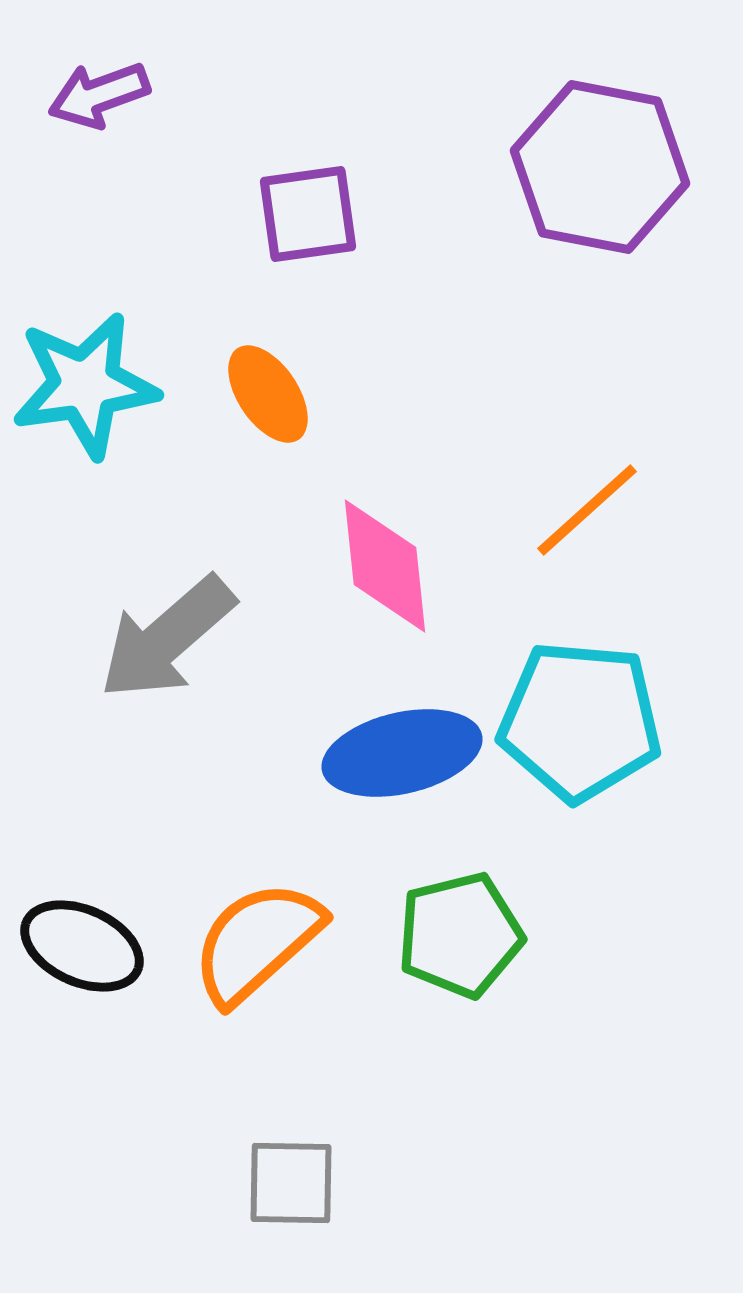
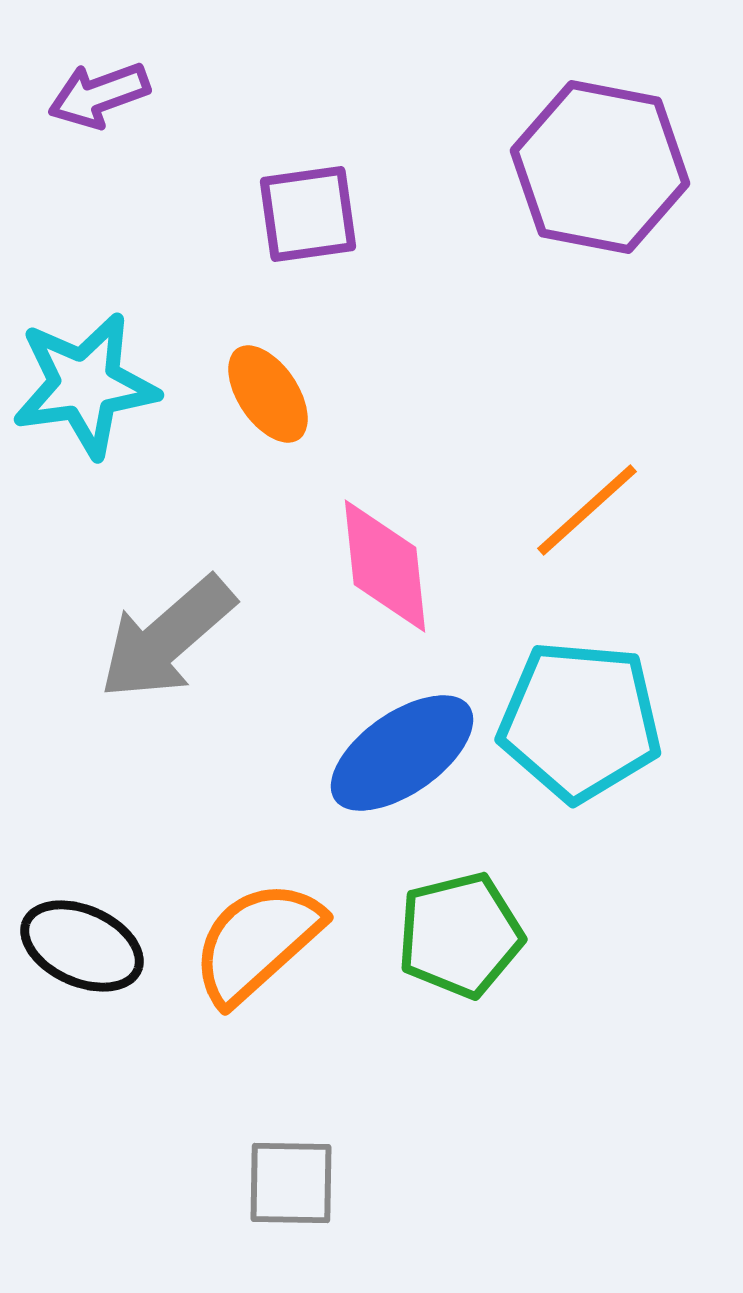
blue ellipse: rotated 22 degrees counterclockwise
